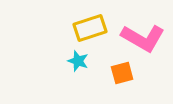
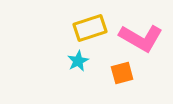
pink L-shape: moved 2 px left
cyan star: rotated 25 degrees clockwise
